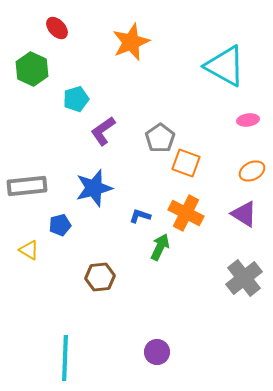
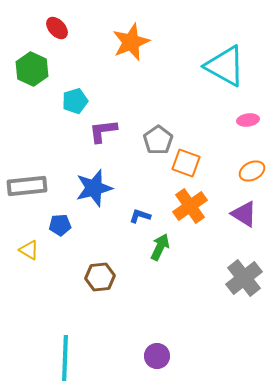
cyan pentagon: moved 1 px left, 2 px down
purple L-shape: rotated 28 degrees clockwise
gray pentagon: moved 2 px left, 2 px down
orange cross: moved 4 px right, 7 px up; rotated 28 degrees clockwise
blue pentagon: rotated 10 degrees clockwise
purple circle: moved 4 px down
